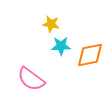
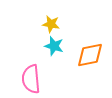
cyan star: moved 7 px left; rotated 18 degrees clockwise
pink semicircle: rotated 48 degrees clockwise
